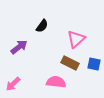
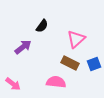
purple arrow: moved 4 px right
blue square: rotated 32 degrees counterclockwise
pink arrow: rotated 98 degrees counterclockwise
